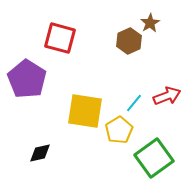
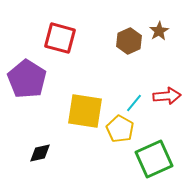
brown star: moved 9 px right, 8 px down
red arrow: rotated 16 degrees clockwise
yellow pentagon: moved 1 px right, 1 px up; rotated 12 degrees counterclockwise
green square: moved 1 px down; rotated 12 degrees clockwise
